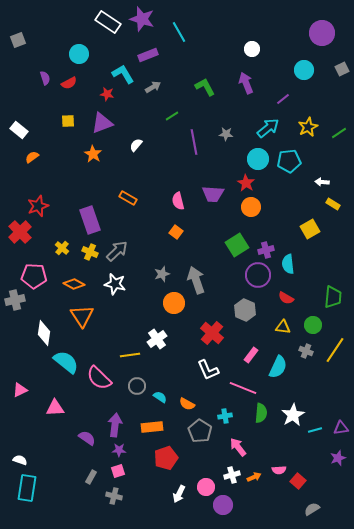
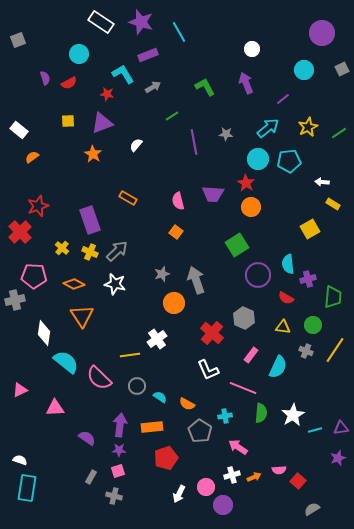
purple star at (142, 19): moved 1 px left, 3 px down
white rectangle at (108, 22): moved 7 px left
purple cross at (266, 250): moved 42 px right, 29 px down
gray hexagon at (245, 310): moved 1 px left, 8 px down
purple arrow at (115, 425): moved 5 px right
pink arrow at (238, 447): rotated 18 degrees counterclockwise
